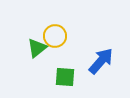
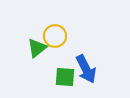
blue arrow: moved 15 px left, 8 px down; rotated 112 degrees clockwise
